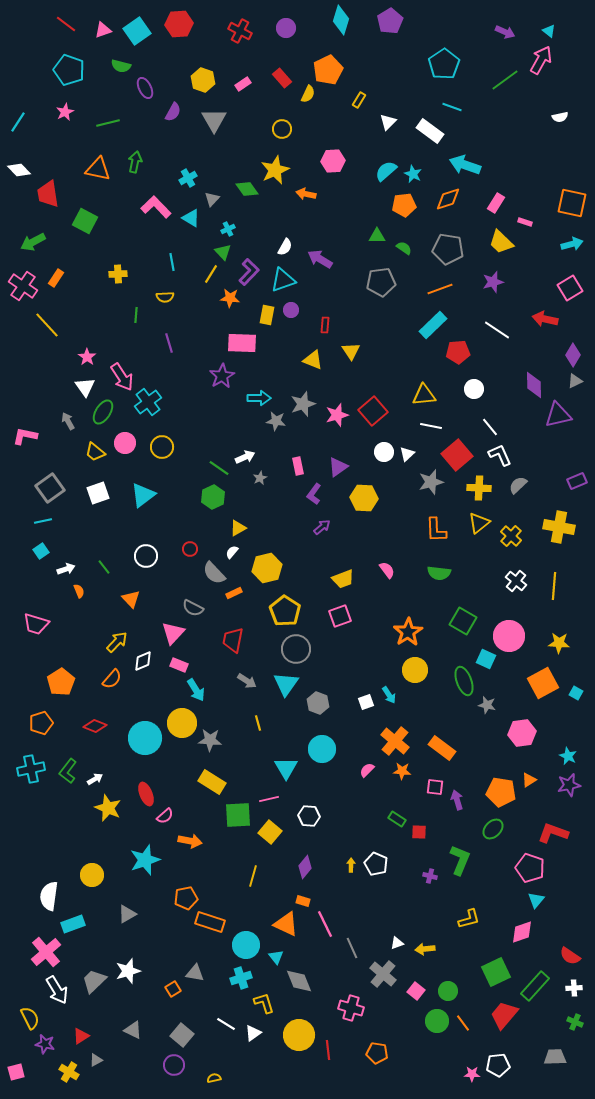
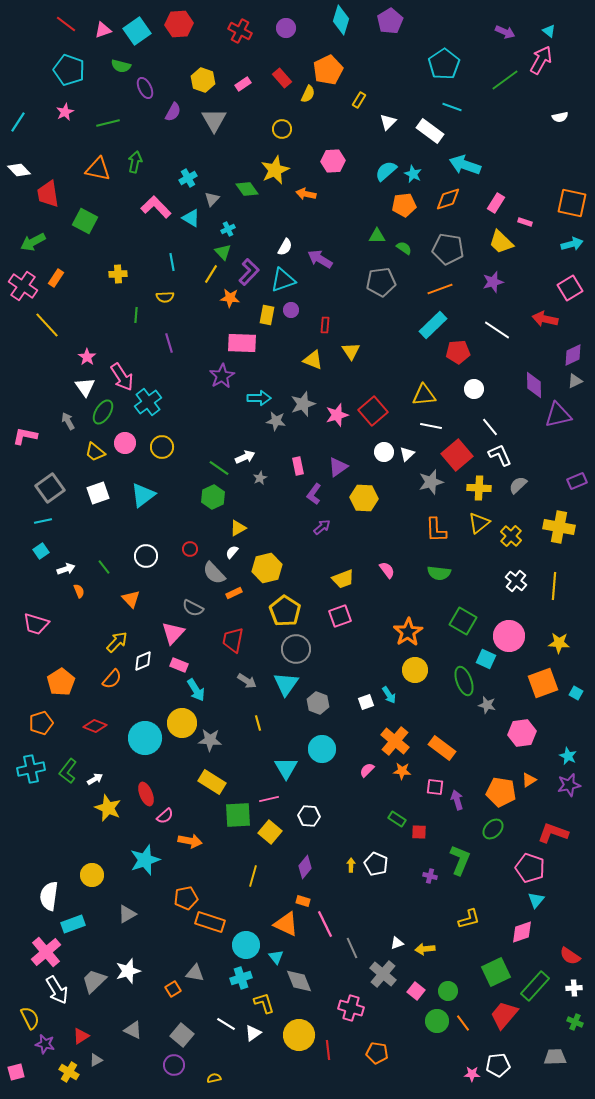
purple diamond at (573, 355): rotated 35 degrees clockwise
orange square at (543, 683): rotated 8 degrees clockwise
